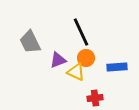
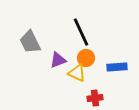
yellow triangle: moved 1 px right, 1 px down
